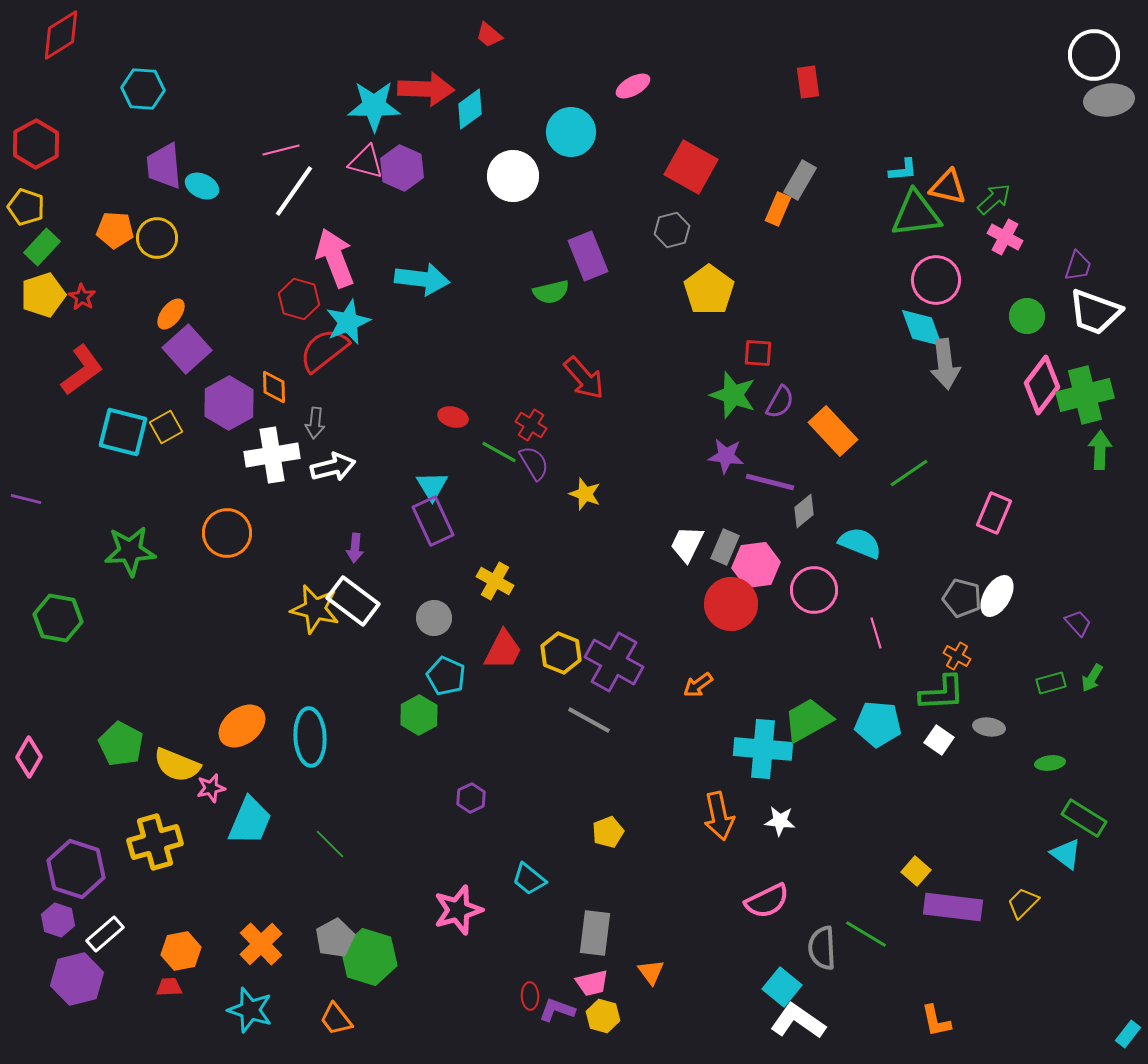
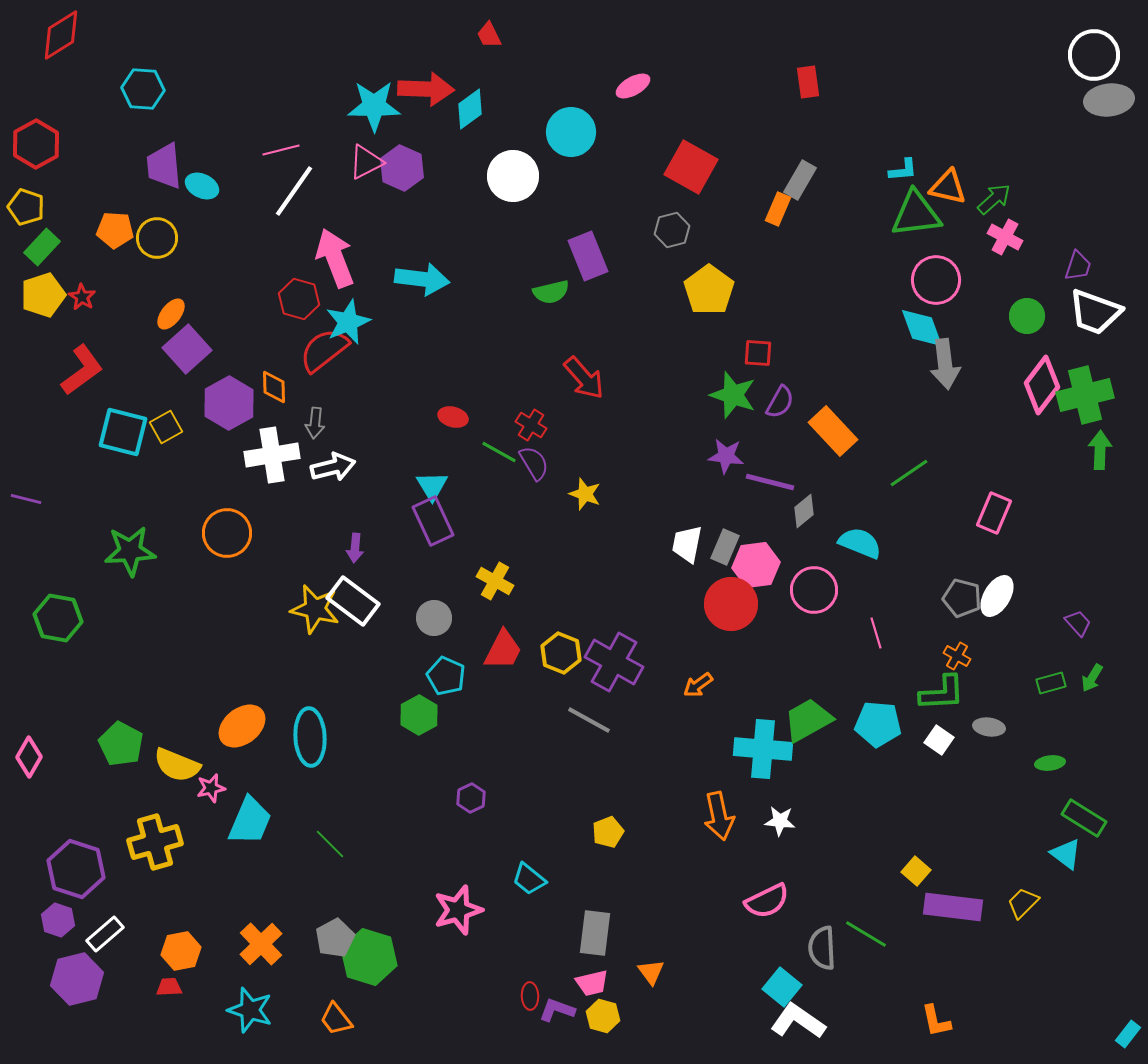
red trapezoid at (489, 35): rotated 24 degrees clockwise
pink triangle at (366, 162): rotated 42 degrees counterclockwise
white trapezoid at (687, 544): rotated 15 degrees counterclockwise
